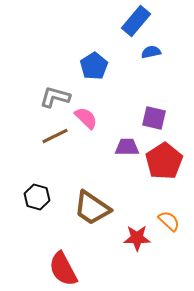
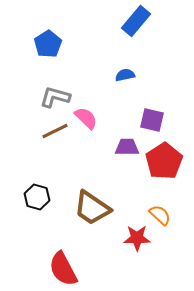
blue semicircle: moved 26 px left, 23 px down
blue pentagon: moved 46 px left, 22 px up
purple square: moved 2 px left, 2 px down
brown line: moved 5 px up
orange semicircle: moved 9 px left, 6 px up
